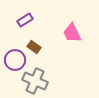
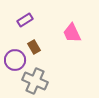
brown rectangle: rotated 24 degrees clockwise
